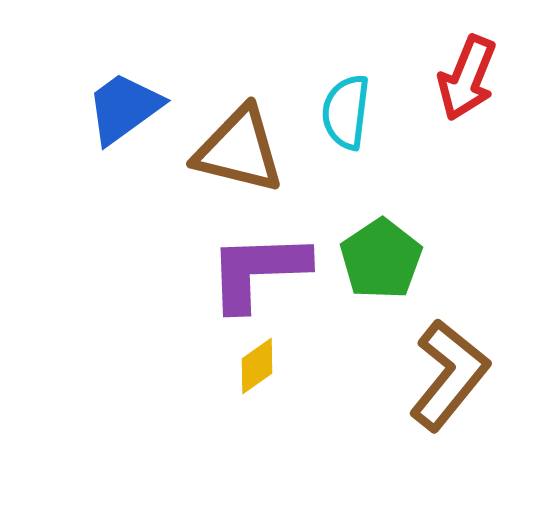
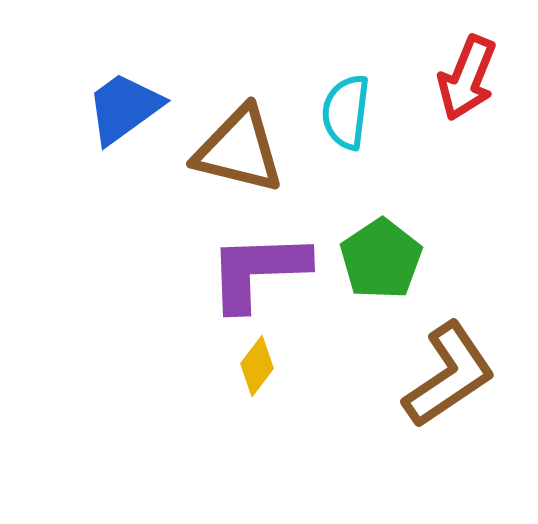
yellow diamond: rotated 18 degrees counterclockwise
brown L-shape: rotated 17 degrees clockwise
